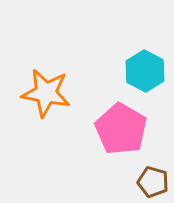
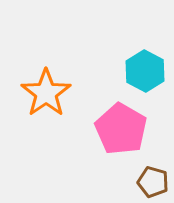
orange star: rotated 27 degrees clockwise
